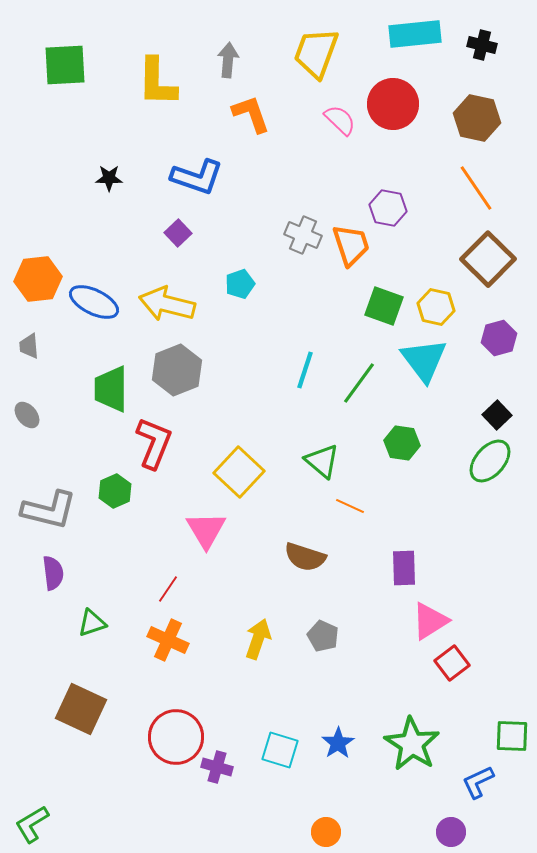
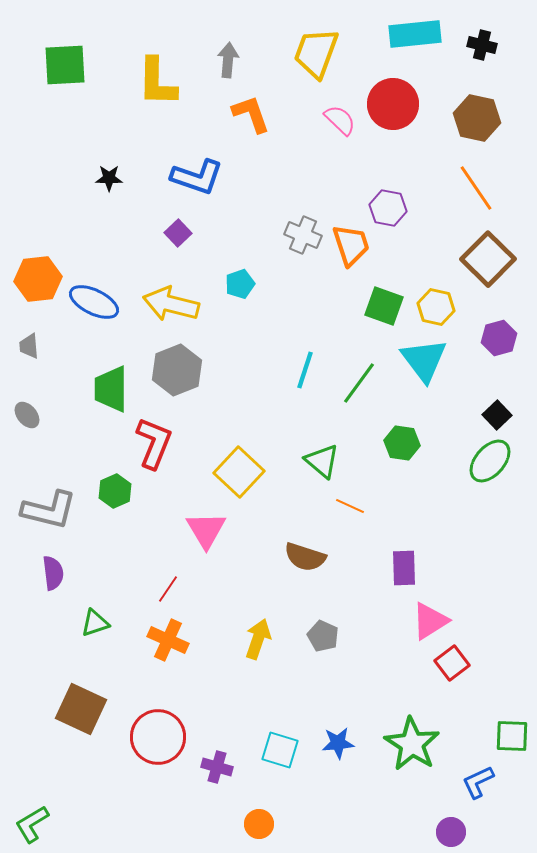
yellow arrow at (167, 304): moved 4 px right
green triangle at (92, 623): moved 3 px right
red circle at (176, 737): moved 18 px left
blue star at (338, 743): rotated 28 degrees clockwise
orange circle at (326, 832): moved 67 px left, 8 px up
